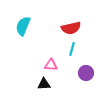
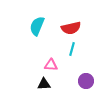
cyan semicircle: moved 14 px right
purple circle: moved 8 px down
